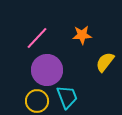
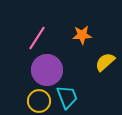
pink line: rotated 10 degrees counterclockwise
yellow semicircle: rotated 10 degrees clockwise
yellow circle: moved 2 px right
